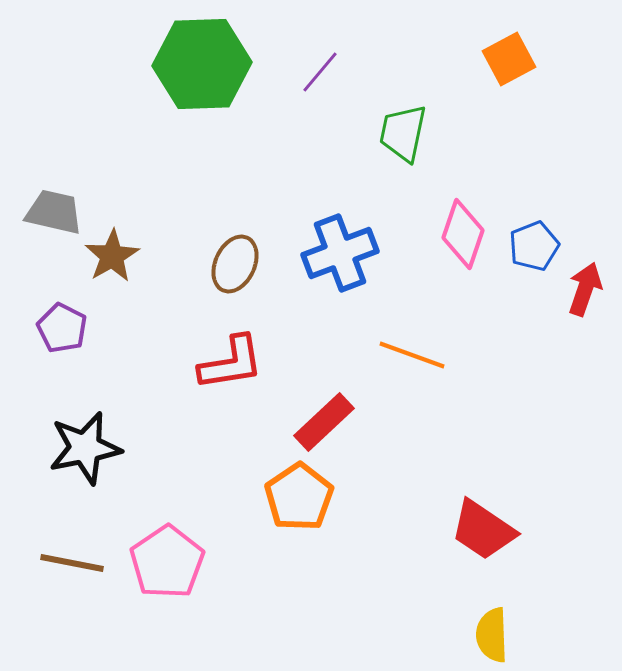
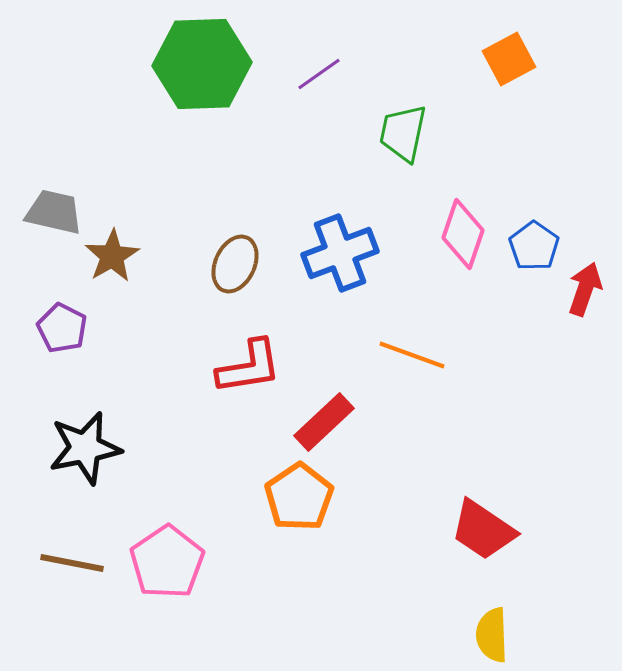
purple line: moved 1 px left, 2 px down; rotated 15 degrees clockwise
blue pentagon: rotated 15 degrees counterclockwise
red L-shape: moved 18 px right, 4 px down
